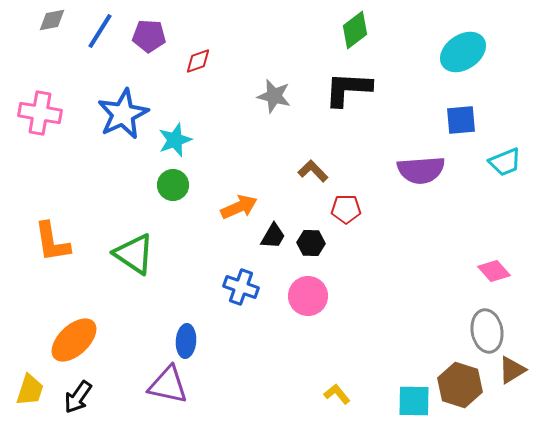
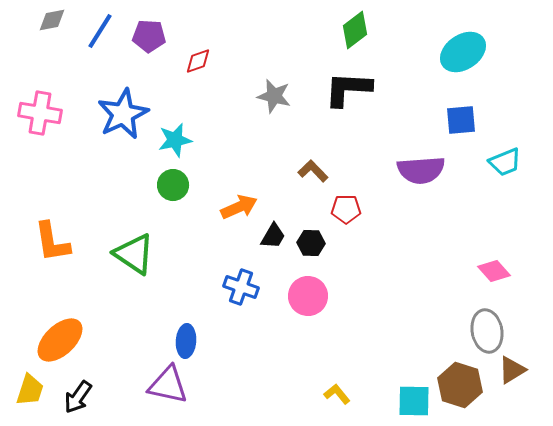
cyan star: rotated 8 degrees clockwise
orange ellipse: moved 14 px left
